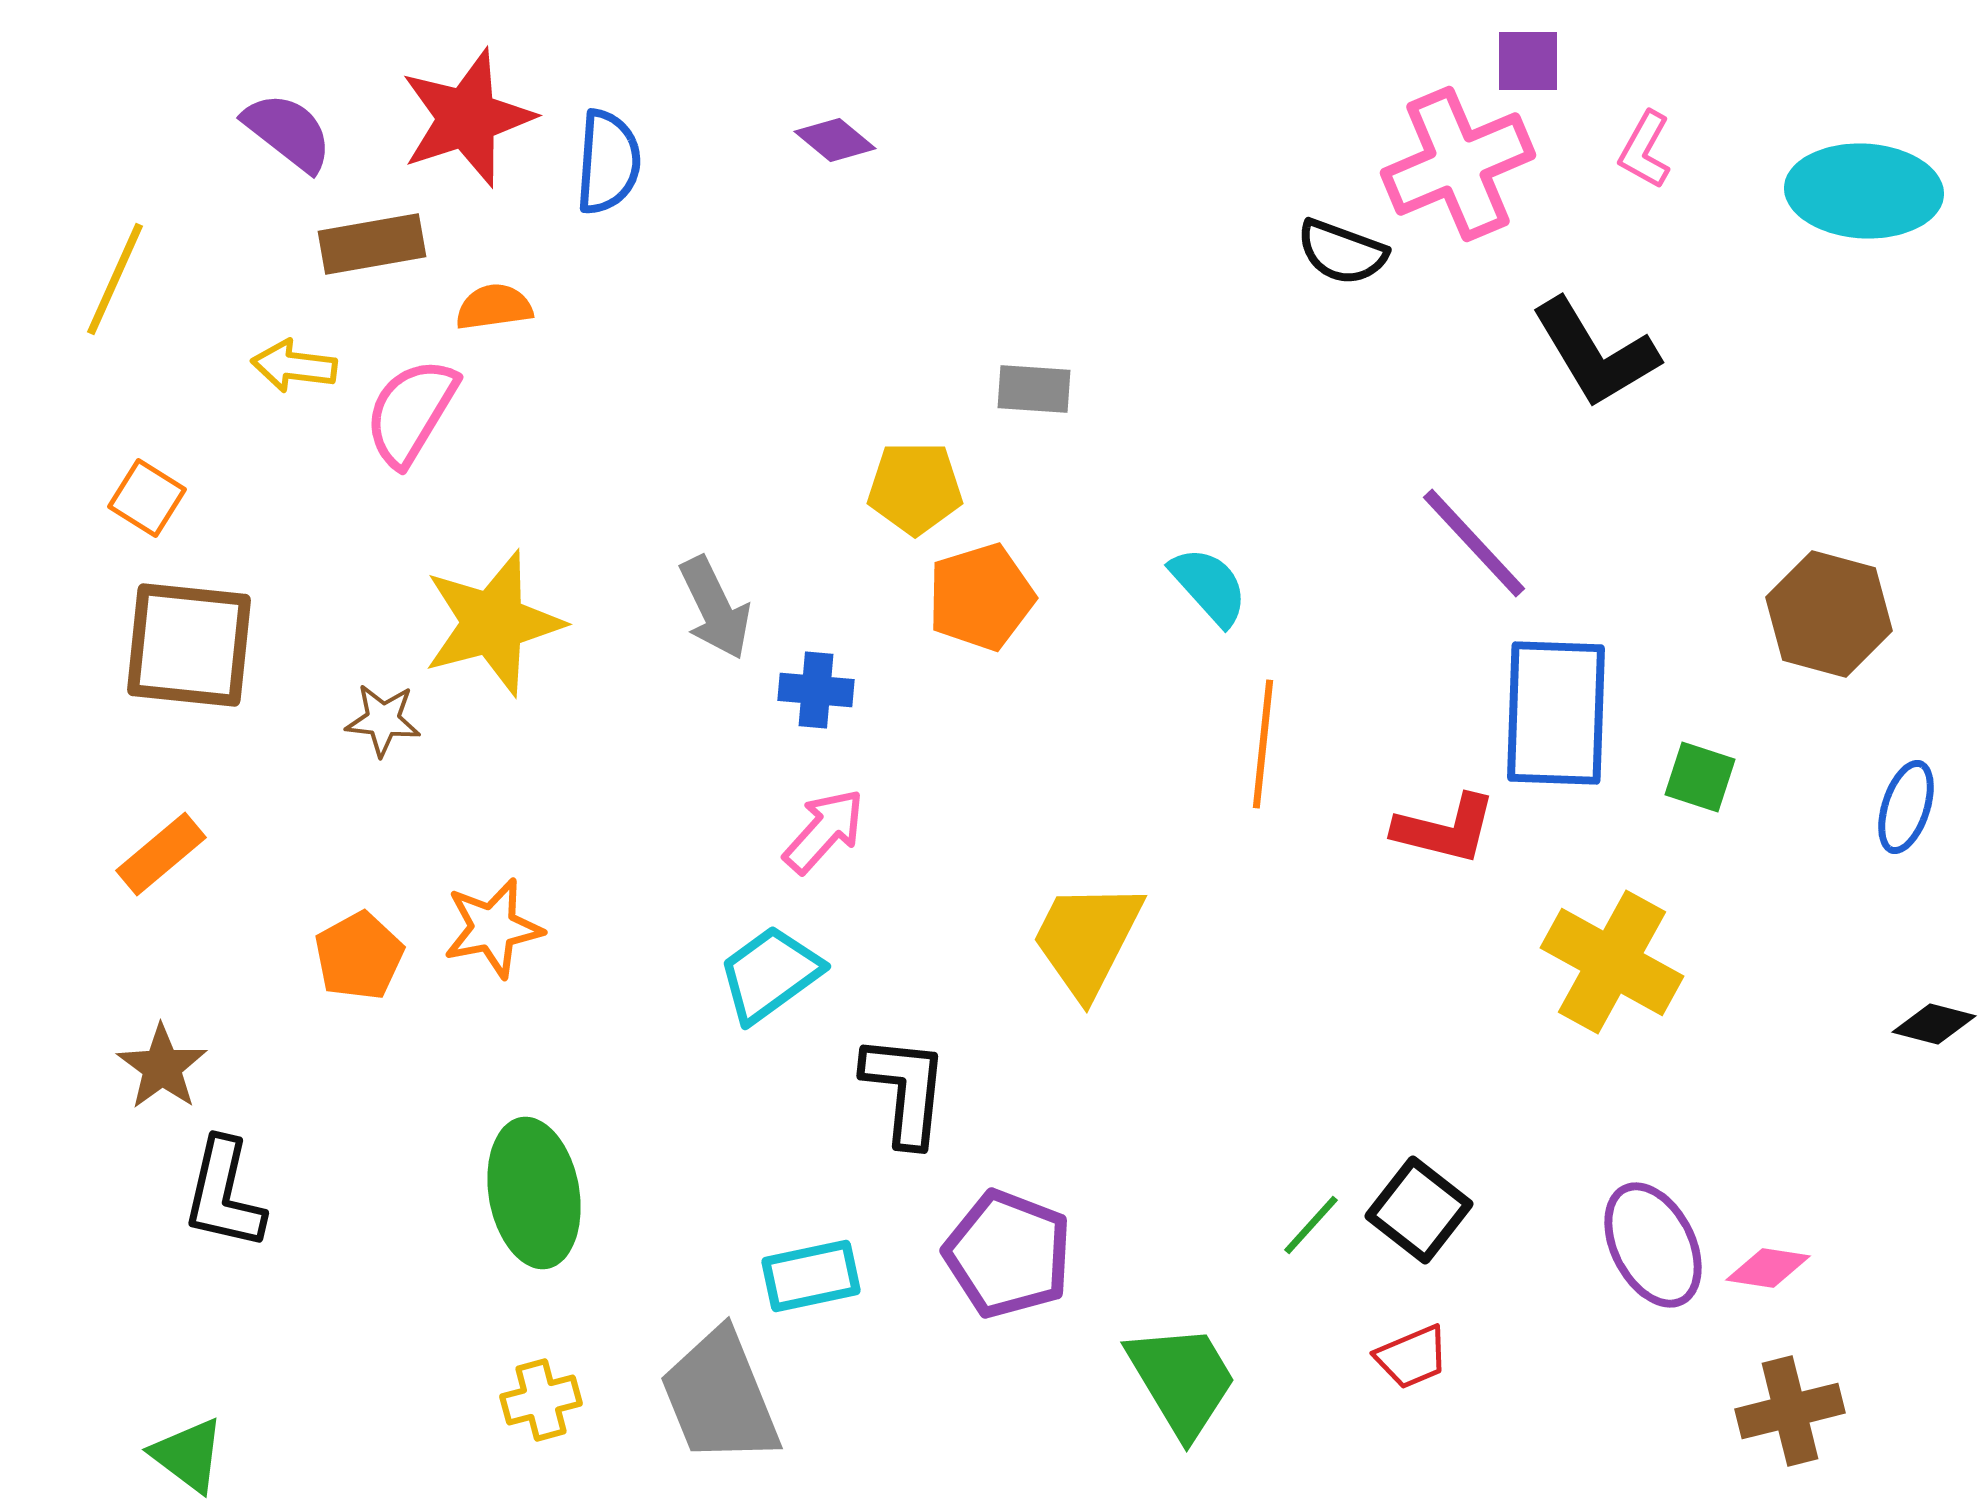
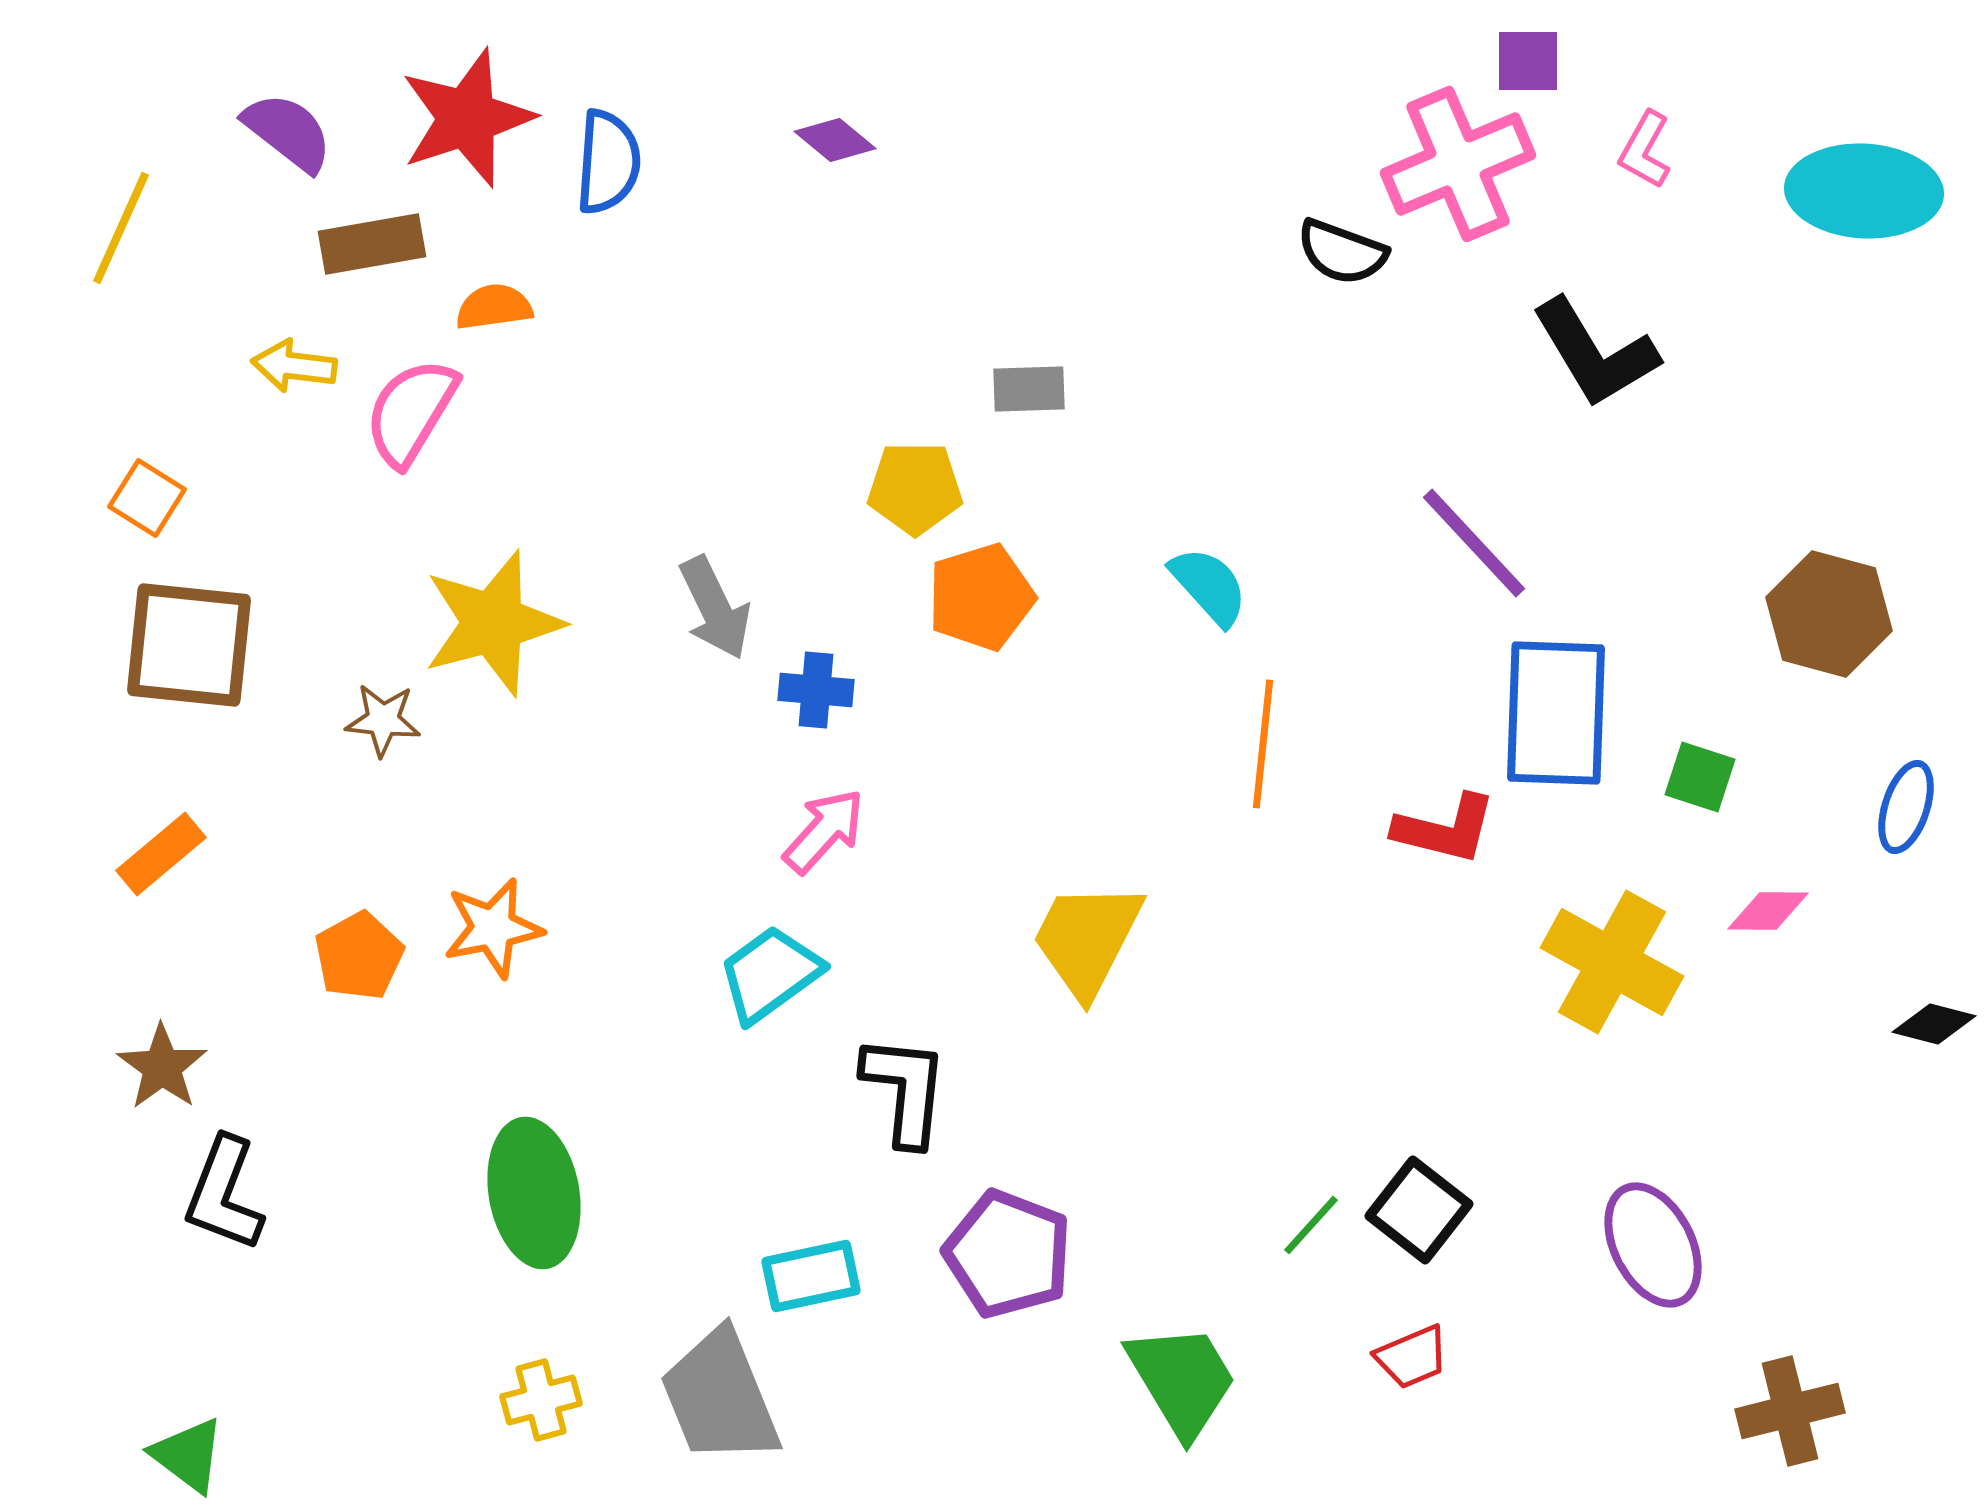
yellow line at (115, 279): moved 6 px right, 51 px up
gray rectangle at (1034, 389): moved 5 px left; rotated 6 degrees counterclockwise
black L-shape at (224, 1194): rotated 8 degrees clockwise
pink diamond at (1768, 1268): moved 357 px up; rotated 8 degrees counterclockwise
